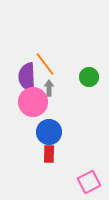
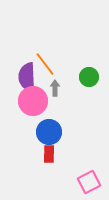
gray arrow: moved 6 px right
pink circle: moved 1 px up
